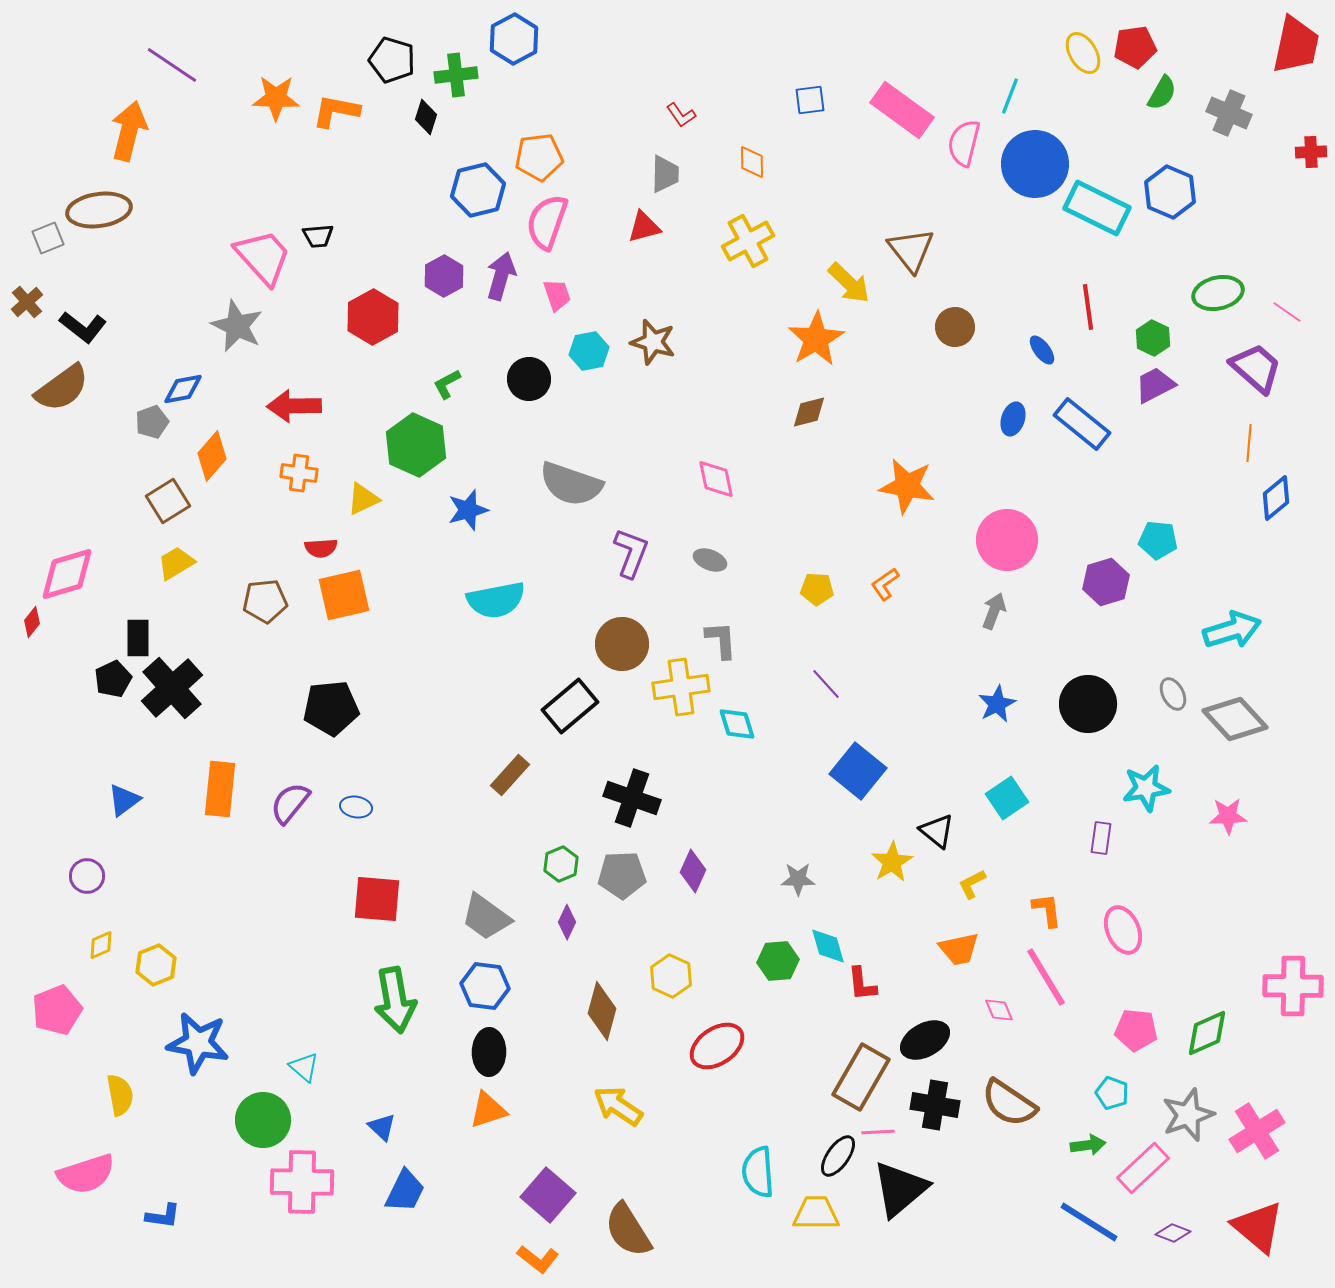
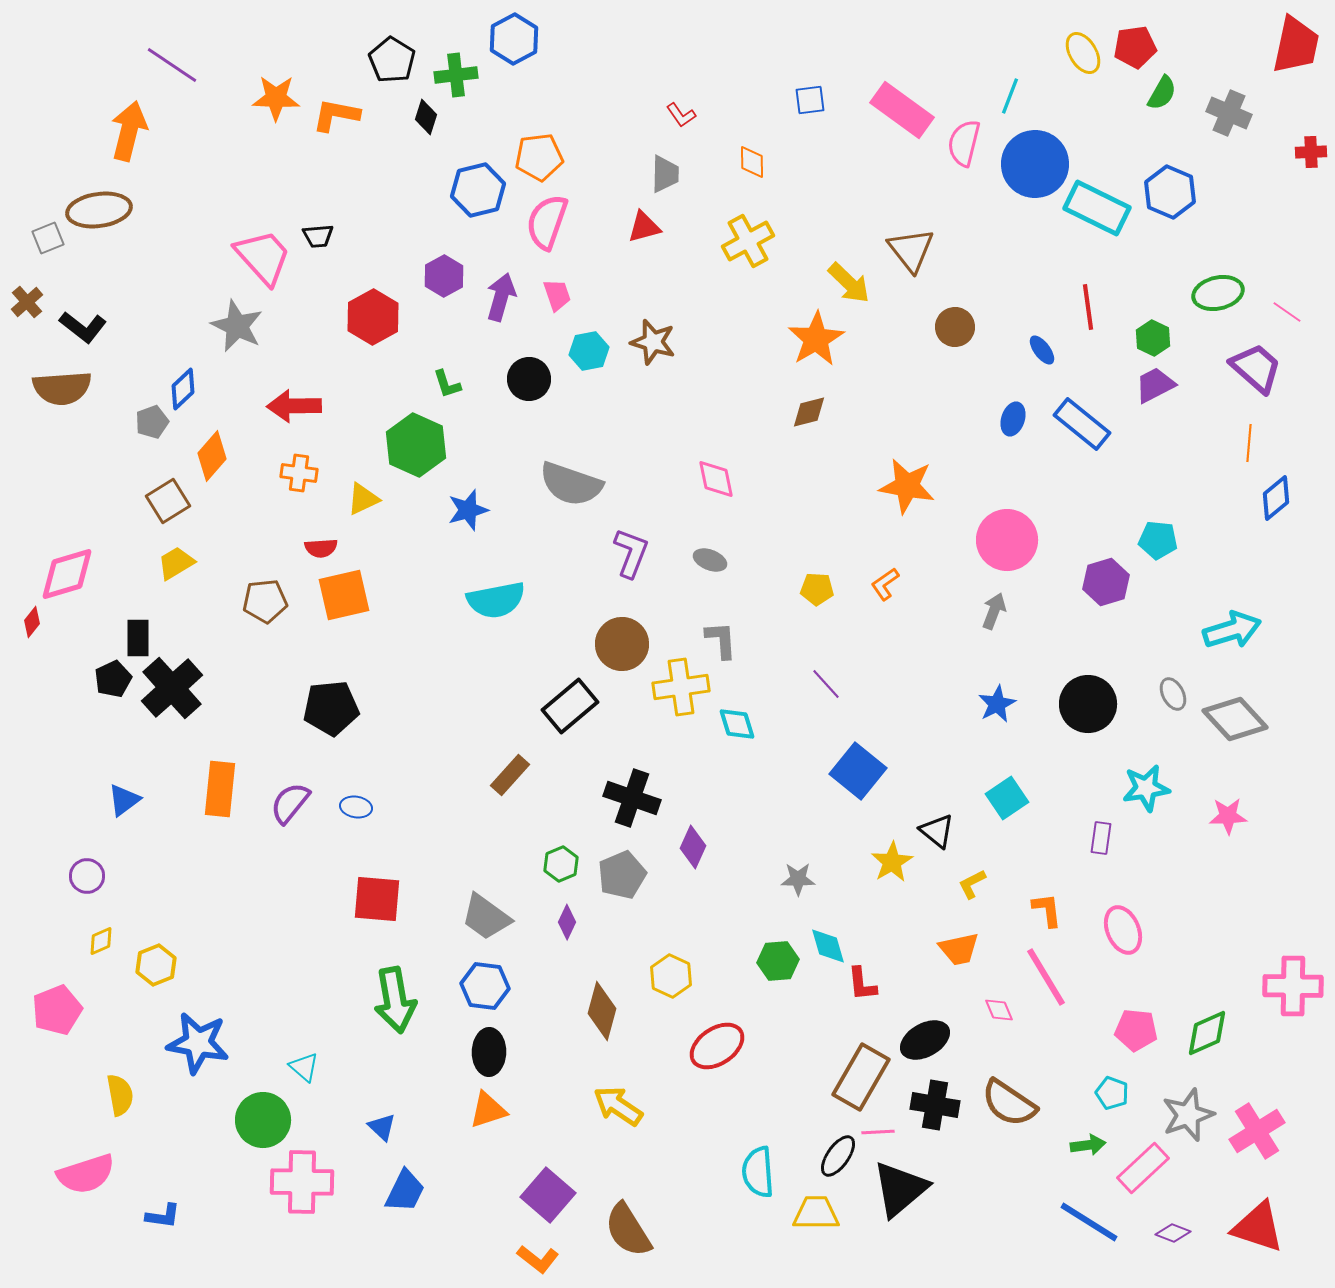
black pentagon at (392, 60): rotated 15 degrees clockwise
orange L-shape at (336, 111): moved 4 px down
purple arrow at (501, 276): moved 21 px down
green L-shape at (447, 384): rotated 80 degrees counterclockwise
brown semicircle at (62, 388): rotated 32 degrees clockwise
blue diamond at (183, 389): rotated 33 degrees counterclockwise
purple diamond at (693, 871): moved 24 px up
gray pentagon at (622, 875): rotated 21 degrees counterclockwise
yellow diamond at (101, 945): moved 4 px up
red triangle at (1258, 1227): rotated 22 degrees counterclockwise
